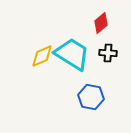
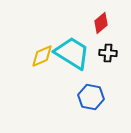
cyan trapezoid: moved 1 px up
